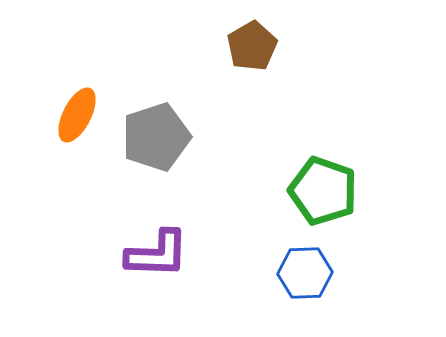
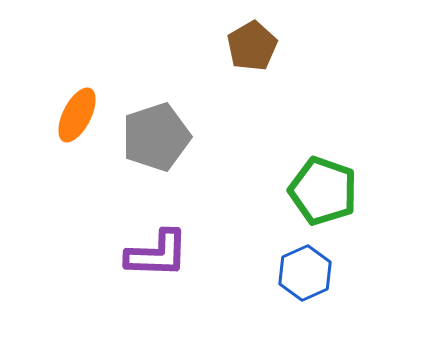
blue hexagon: rotated 22 degrees counterclockwise
